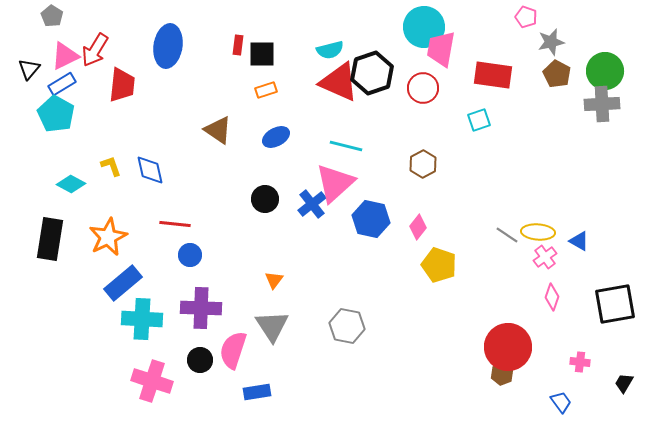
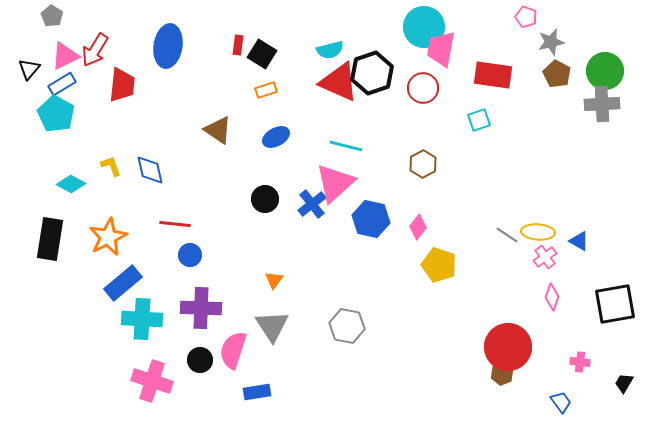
black square at (262, 54): rotated 32 degrees clockwise
